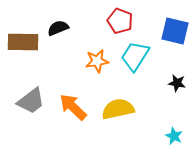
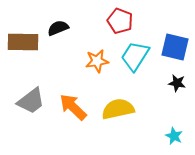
blue square: moved 16 px down
